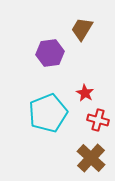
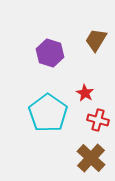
brown trapezoid: moved 14 px right, 11 px down
purple hexagon: rotated 24 degrees clockwise
cyan pentagon: rotated 15 degrees counterclockwise
